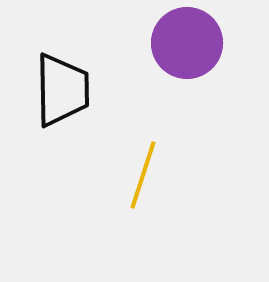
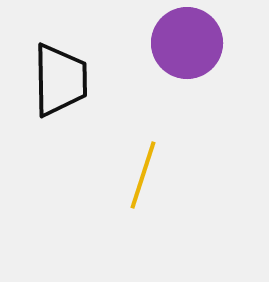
black trapezoid: moved 2 px left, 10 px up
